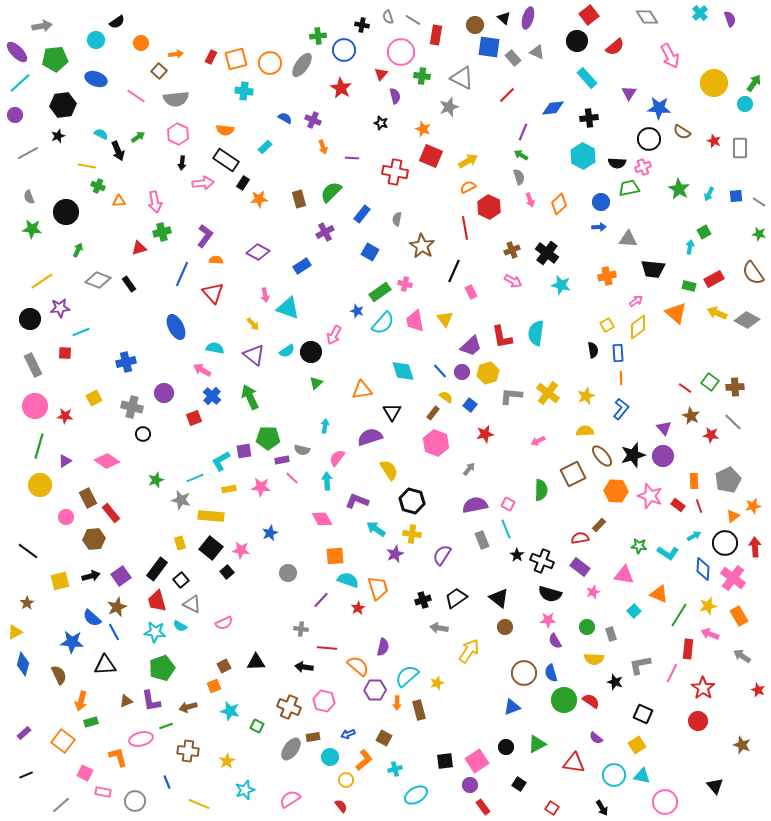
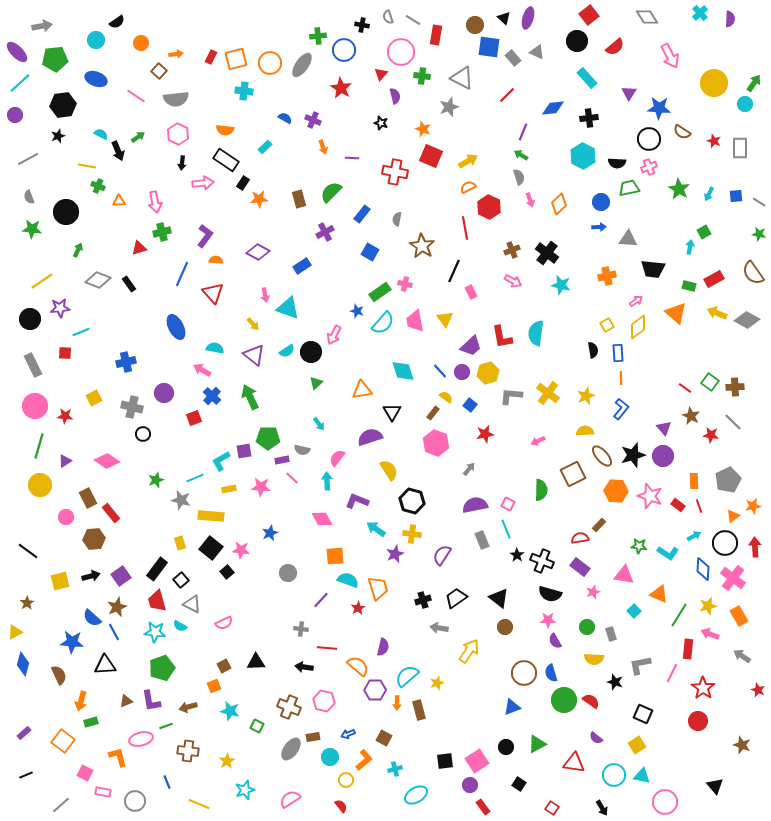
purple semicircle at (730, 19): rotated 21 degrees clockwise
gray line at (28, 153): moved 6 px down
pink cross at (643, 167): moved 6 px right
cyan arrow at (325, 426): moved 6 px left, 2 px up; rotated 136 degrees clockwise
